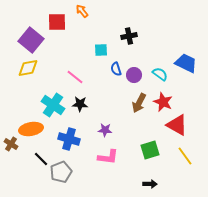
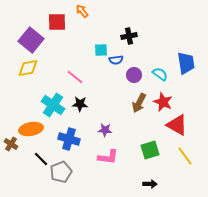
blue trapezoid: rotated 55 degrees clockwise
blue semicircle: moved 9 px up; rotated 80 degrees counterclockwise
